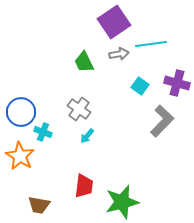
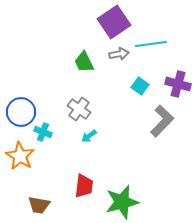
purple cross: moved 1 px right, 1 px down
cyan arrow: moved 2 px right; rotated 14 degrees clockwise
